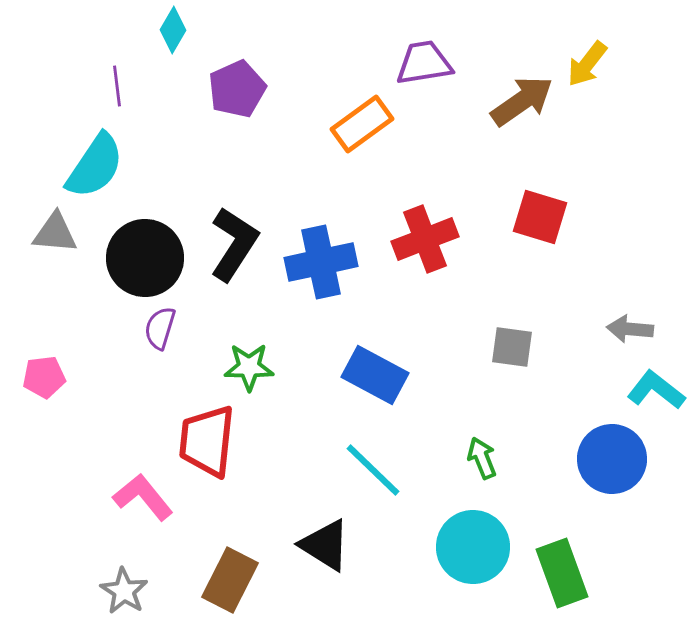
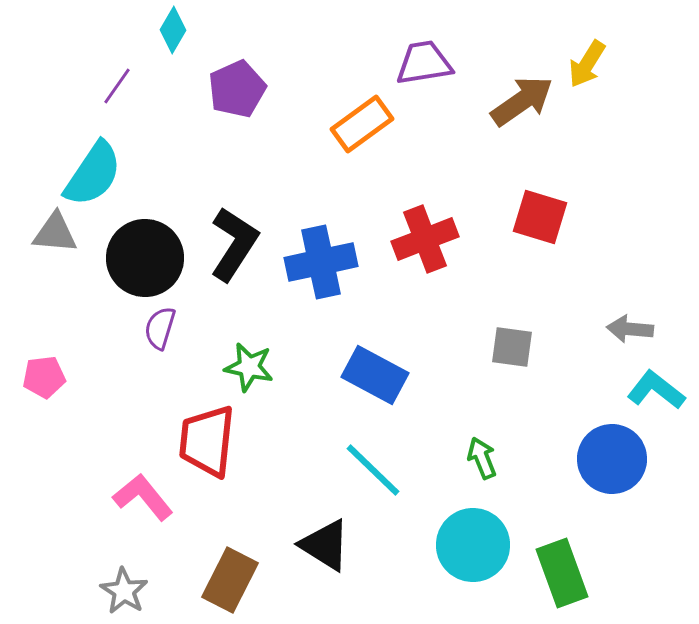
yellow arrow: rotated 6 degrees counterclockwise
purple line: rotated 42 degrees clockwise
cyan semicircle: moved 2 px left, 8 px down
green star: rotated 12 degrees clockwise
cyan circle: moved 2 px up
